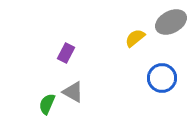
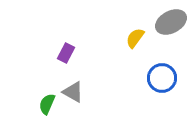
yellow semicircle: rotated 15 degrees counterclockwise
